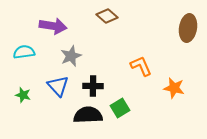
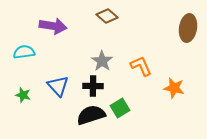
gray star: moved 31 px right, 5 px down; rotated 15 degrees counterclockwise
black semicircle: moved 3 px right; rotated 16 degrees counterclockwise
